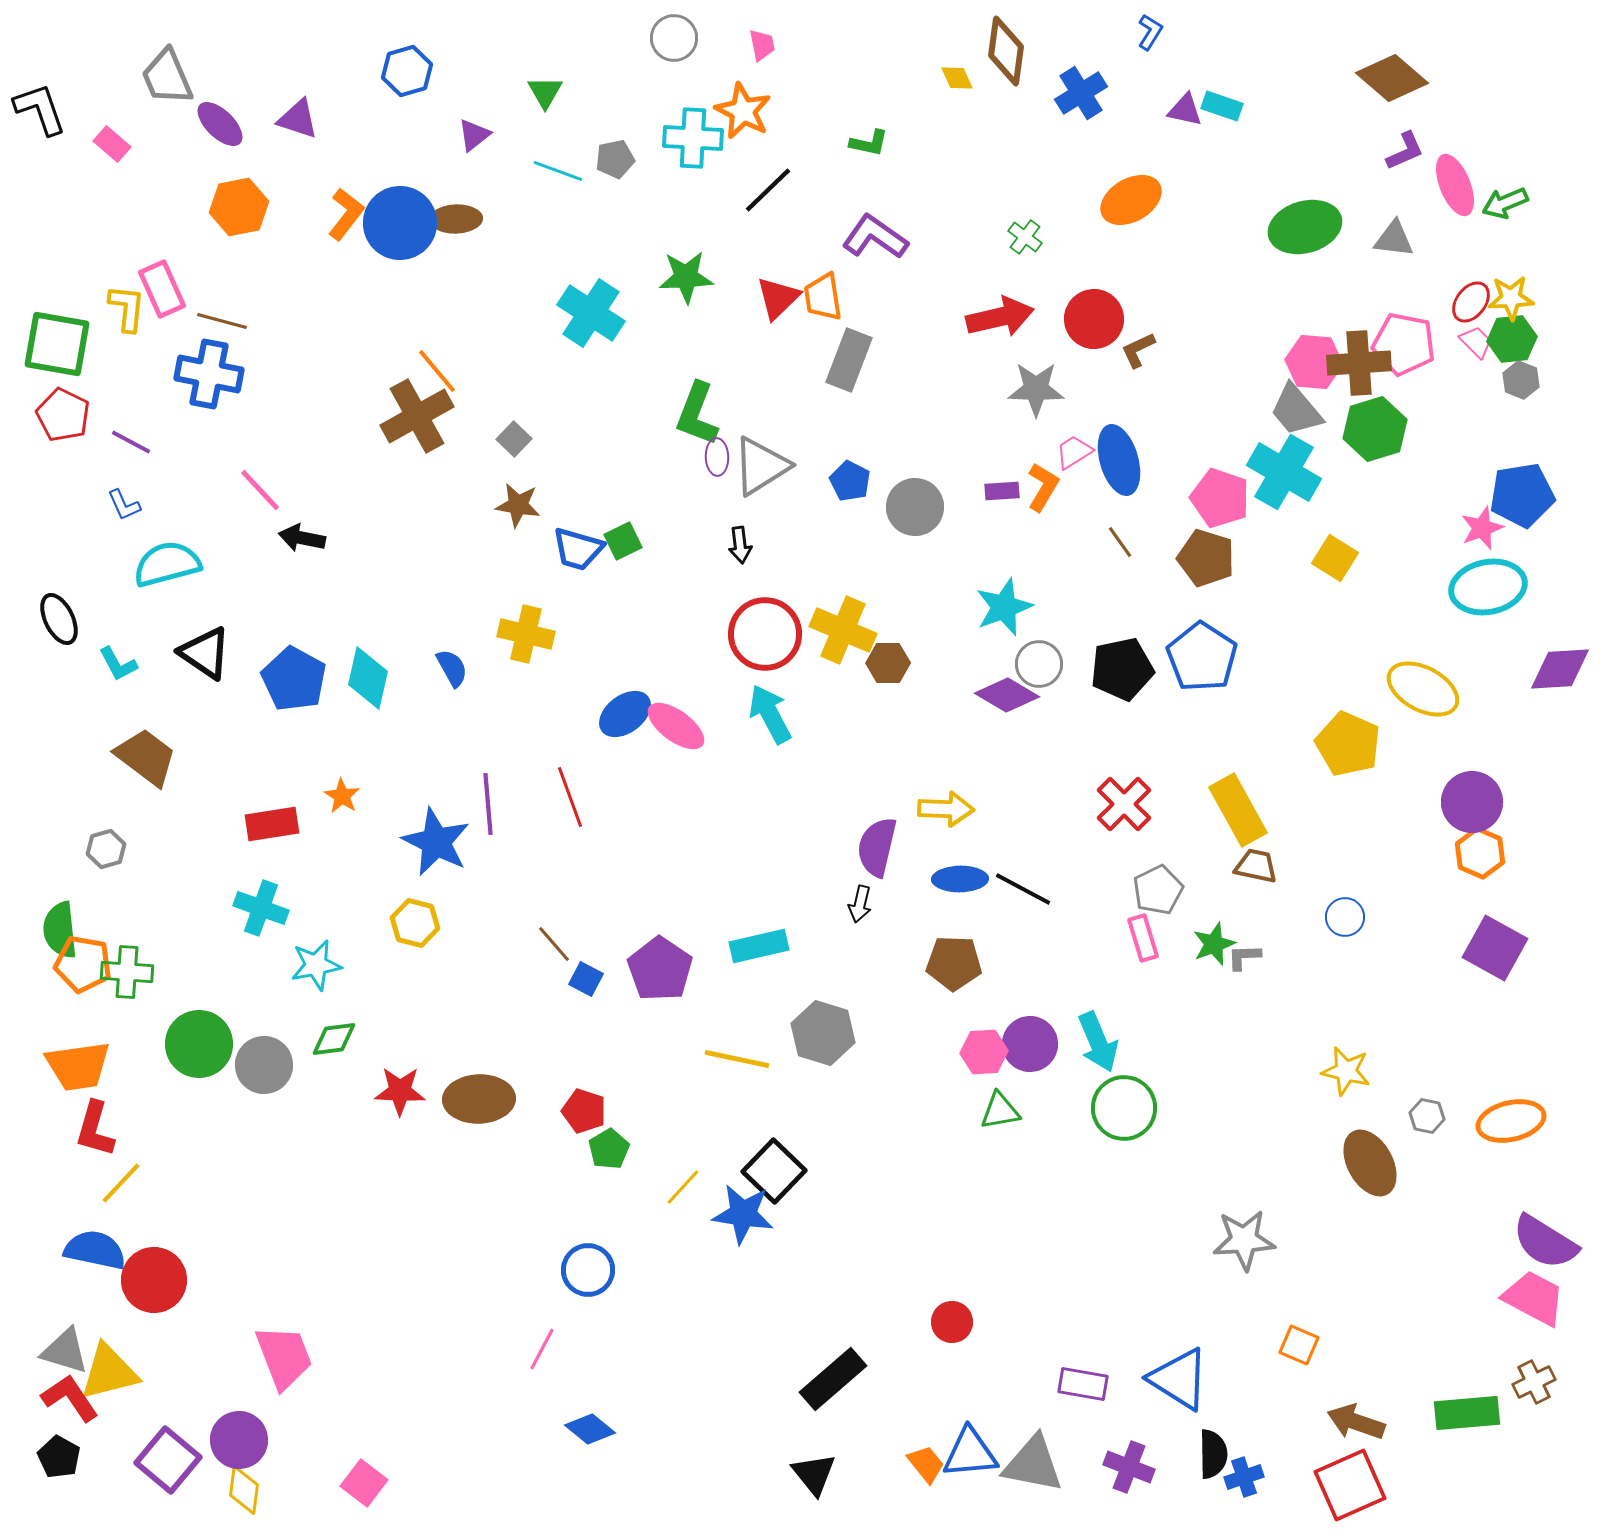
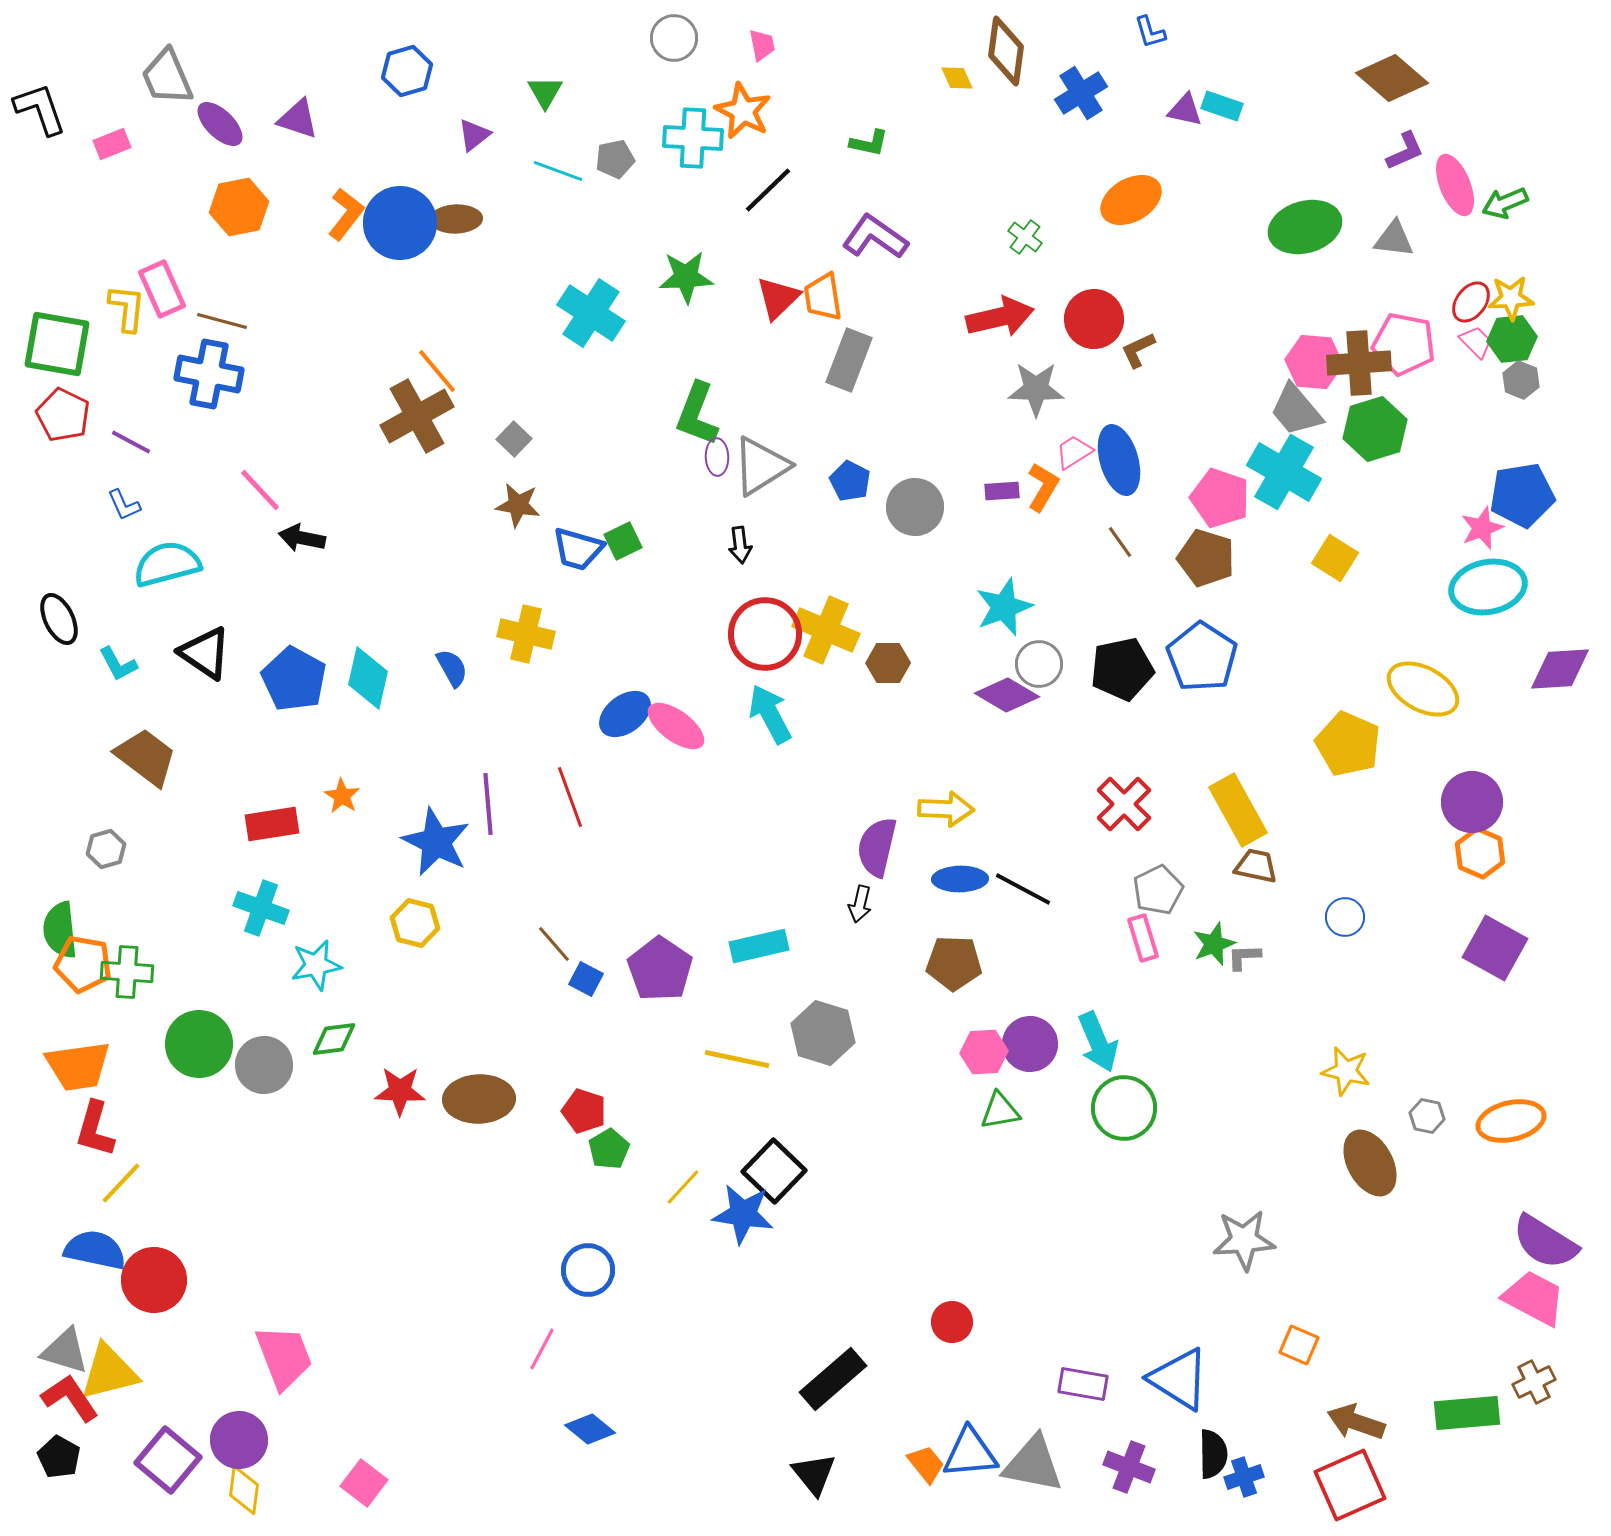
blue L-shape at (1150, 32): rotated 132 degrees clockwise
pink rectangle at (112, 144): rotated 63 degrees counterclockwise
yellow cross at (843, 630): moved 17 px left
